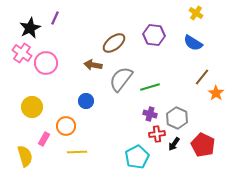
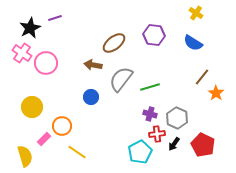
purple line: rotated 48 degrees clockwise
blue circle: moved 5 px right, 4 px up
orange circle: moved 4 px left
pink rectangle: rotated 16 degrees clockwise
yellow line: rotated 36 degrees clockwise
cyan pentagon: moved 3 px right, 5 px up
